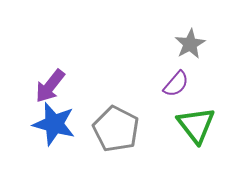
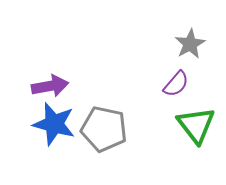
purple arrow: rotated 138 degrees counterclockwise
gray pentagon: moved 12 px left; rotated 15 degrees counterclockwise
